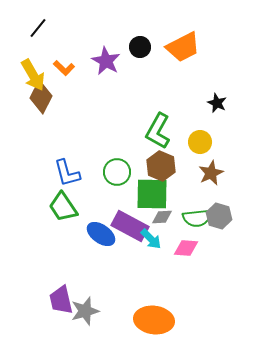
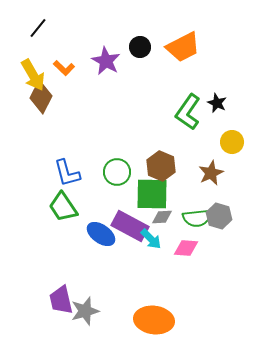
green L-shape: moved 30 px right, 19 px up; rotated 6 degrees clockwise
yellow circle: moved 32 px right
